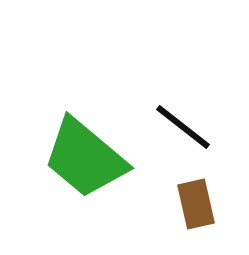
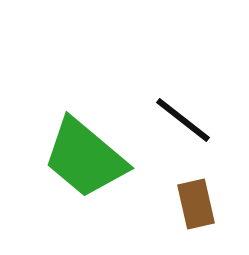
black line: moved 7 px up
